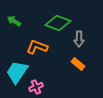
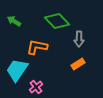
green diamond: moved 1 px left, 2 px up; rotated 25 degrees clockwise
orange L-shape: rotated 10 degrees counterclockwise
orange rectangle: rotated 72 degrees counterclockwise
cyan trapezoid: moved 2 px up
pink cross: rotated 16 degrees counterclockwise
